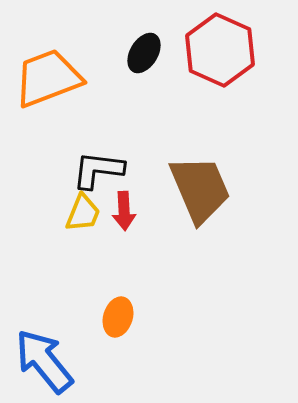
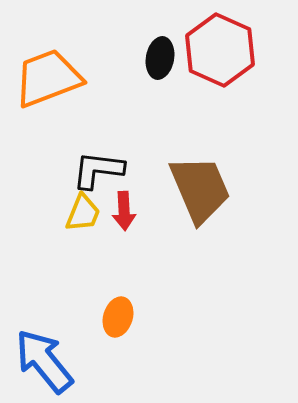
black ellipse: moved 16 px right, 5 px down; rotated 21 degrees counterclockwise
